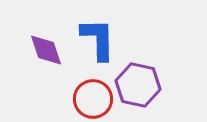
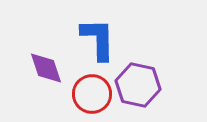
purple diamond: moved 18 px down
red circle: moved 1 px left, 5 px up
